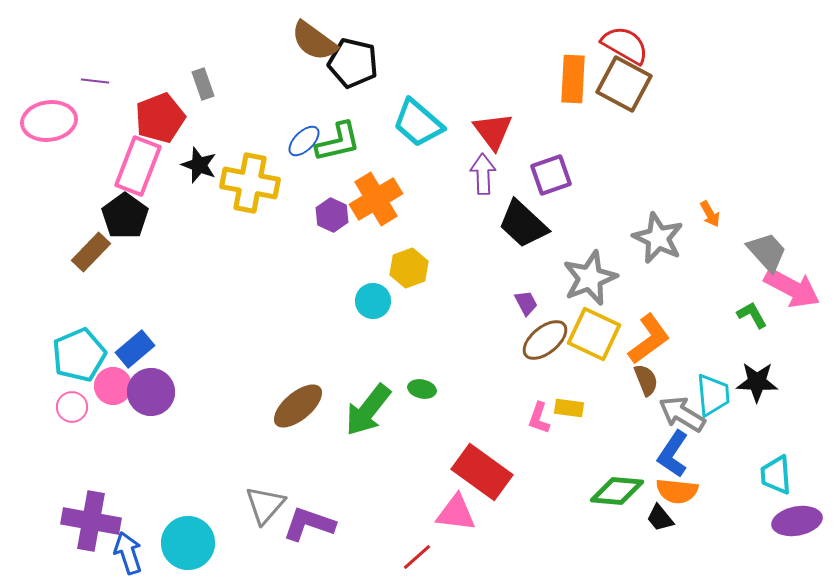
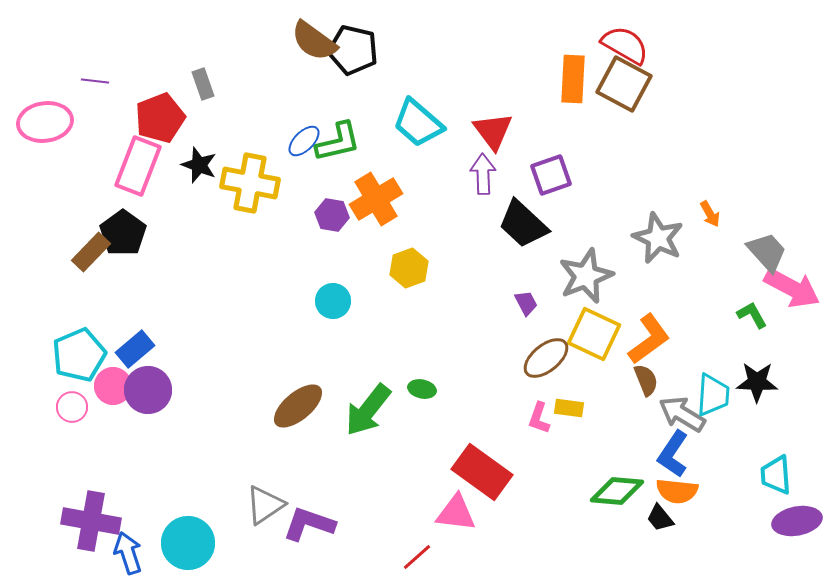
black pentagon at (353, 63): moved 13 px up
pink ellipse at (49, 121): moved 4 px left, 1 px down
purple hexagon at (332, 215): rotated 16 degrees counterclockwise
black pentagon at (125, 216): moved 2 px left, 17 px down
gray star at (590, 278): moved 4 px left, 2 px up
cyan circle at (373, 301): moved 40 px left
brown ellipse at (545, 340): moved 1 px right, 18 px down
purple circle at (151, 392): moved 3 px left, 2 px up
cyan trapezoid at (713, 395): rotated 9 degrees clockwise
gray triangle at (265, 505): rotated 15 degrees clockwise
